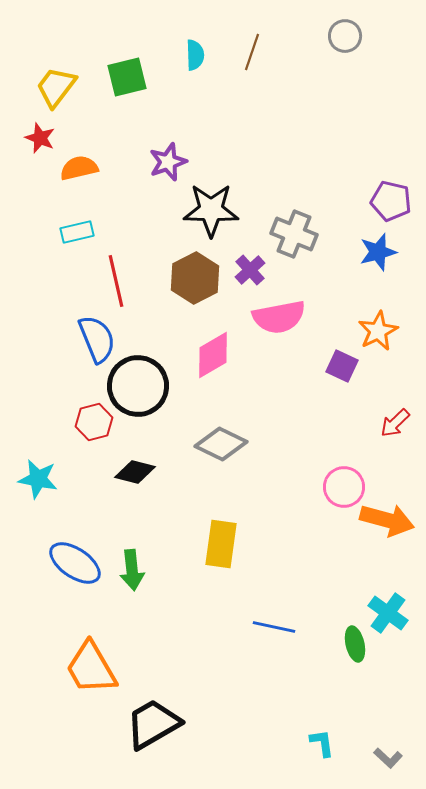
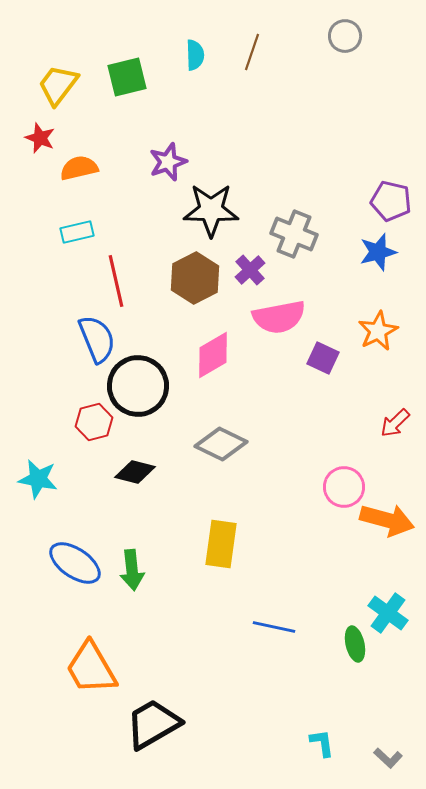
yellow trapezoid: moved 2 px right, 2 px up
purple square: moved 19 px left, 8 px up
